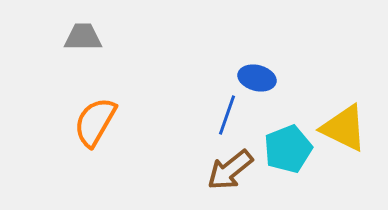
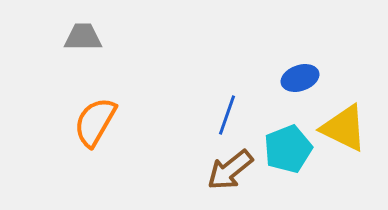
blue ellipse: moved 43 px right; rotated 33 degrees counterclockwise
